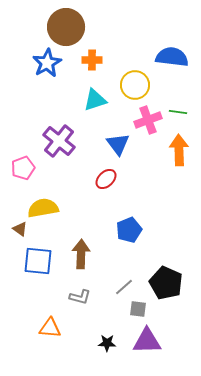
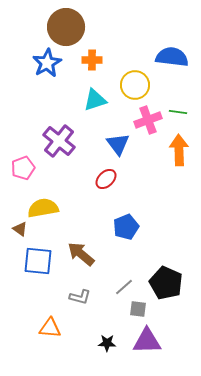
blue pentagon: moved 3 px left, 3 px up
brown arrow: rotated 52 degrees counterclockwise
